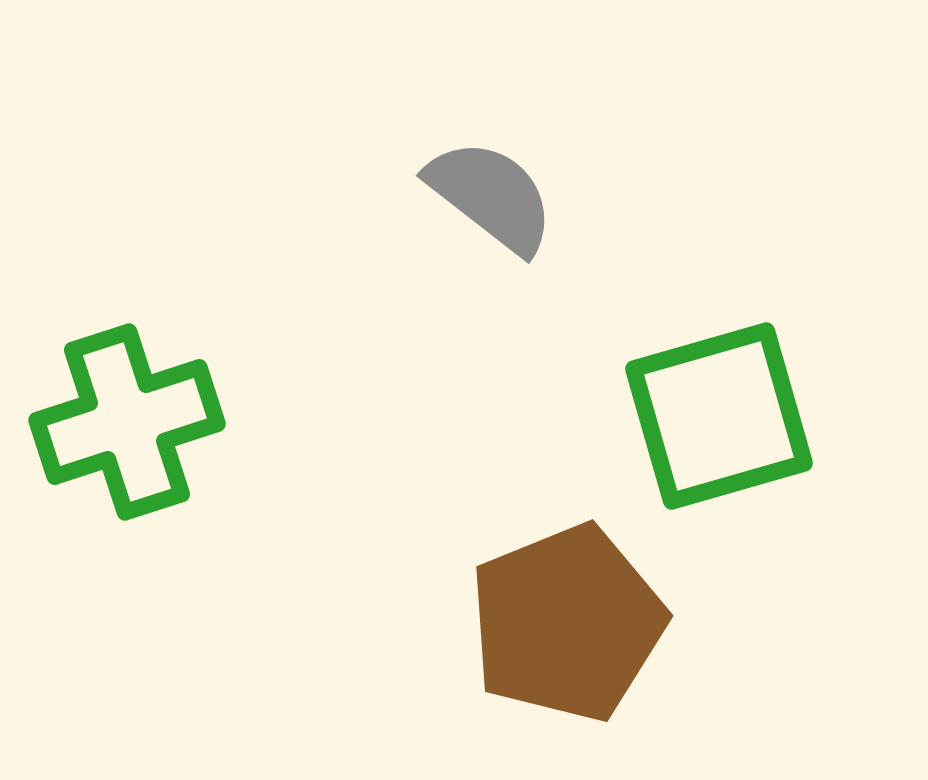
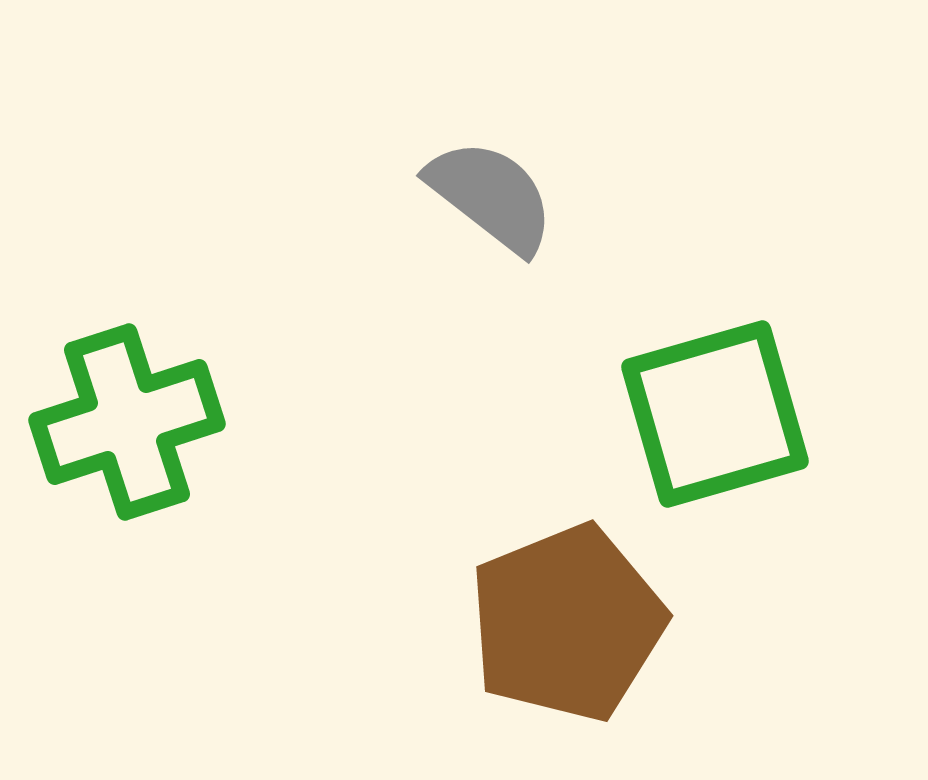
green square: moved 4 px left, 2 px up
